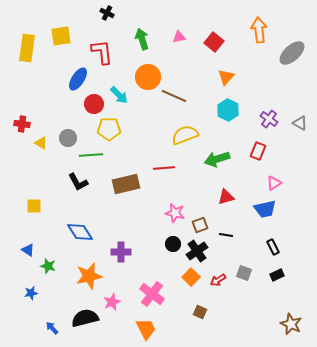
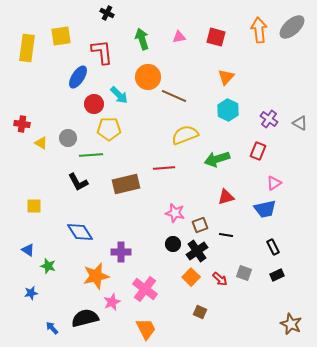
red square at (214, 42): moved 2 px right, 5 px up; rotated 24 degrees counterclockwise
gray ellipse at (292, 53): moved 26 px up
blue ellipse at (78, 79): moved 2 px up
orange star at (89, 276): moved 7 px right
red arrow at (218, 280): moved 2 px right, 1 px up; rotated 105 degrees counterclockwise
pink cross at (152, 294): moved 7 px left, 5 px up
